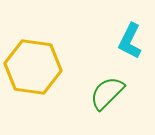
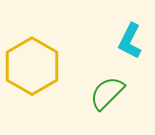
yellow hexagon: moved 1 px left, 1 px up; rotated 22 degrees clockwise
